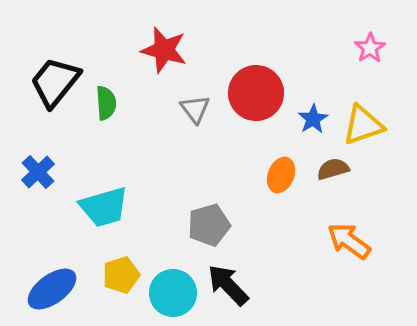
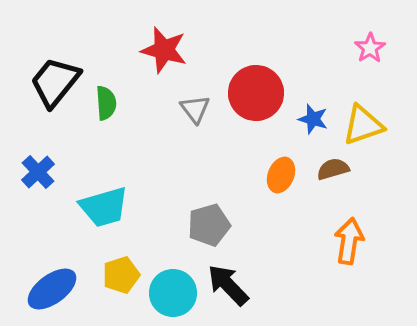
blue star: rotated 24 degrees counterclockwise
orange arrow: rotated 63 degrees clockwise
